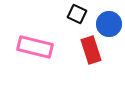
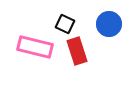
black square: moved 12 px left, 10 px down
red rectangle: moved 14 px left, 1 px down
